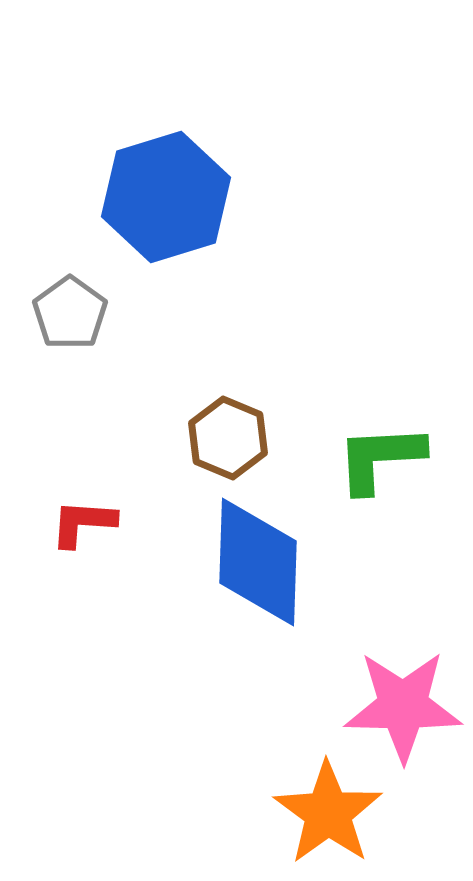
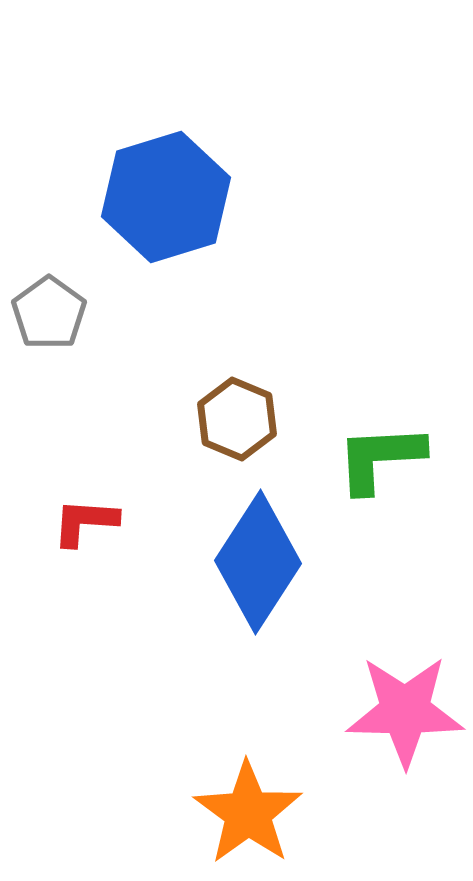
gray pentagon: moved 21 px left
brown hexagon: moved 9 px right, 19 px up
red L-shape: moved 2 px right, 1 px up
blue diamond: rotated 31 degrees clockwise
pink star: moved 2 px right, 5 px down
orange star: moved 80 px left
